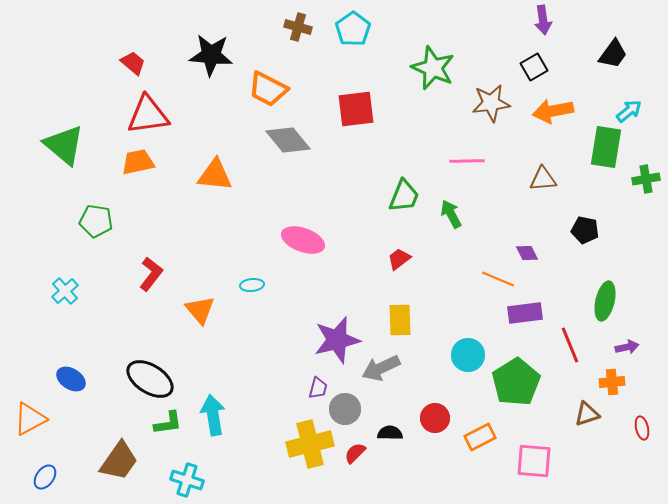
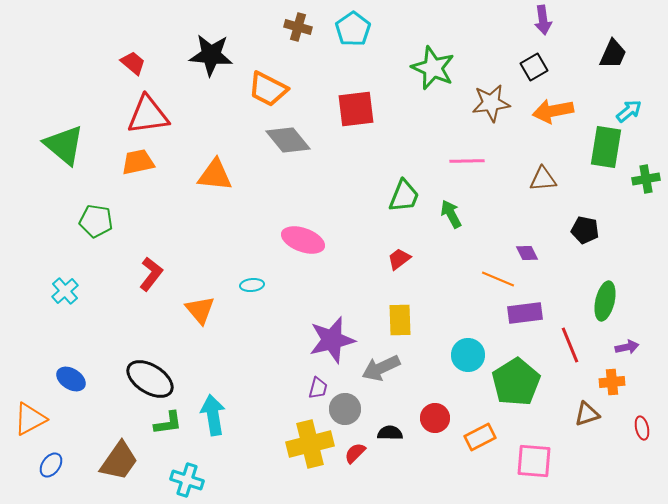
black trapezoid at (613, 54): rotated 12 degrees counterclockwise
purple star at (337, 340): moved 5 px left
blue ellipse at (45, 477): moved 6 px right, 12 px up
